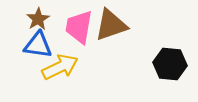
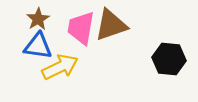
pink trapezoid: moved 2 px right, 1 px down
blue triangle: moved 1 px down
black hexagon: moved 1 px left, 5 px up
